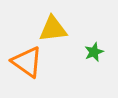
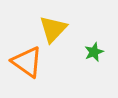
yellow triangle: rotated 40 degrees counterclockwise
